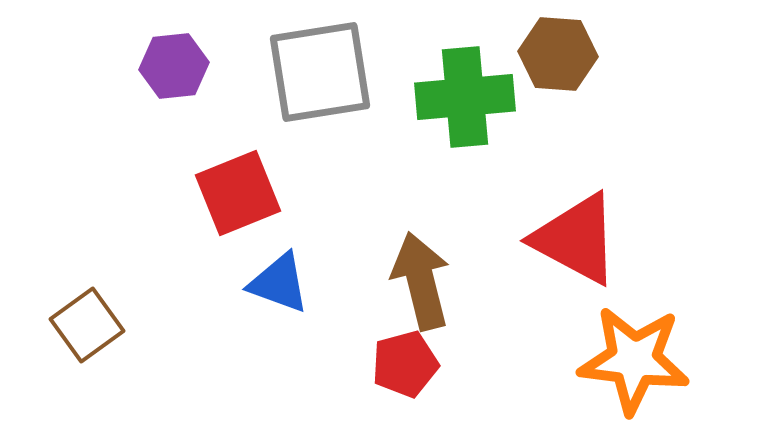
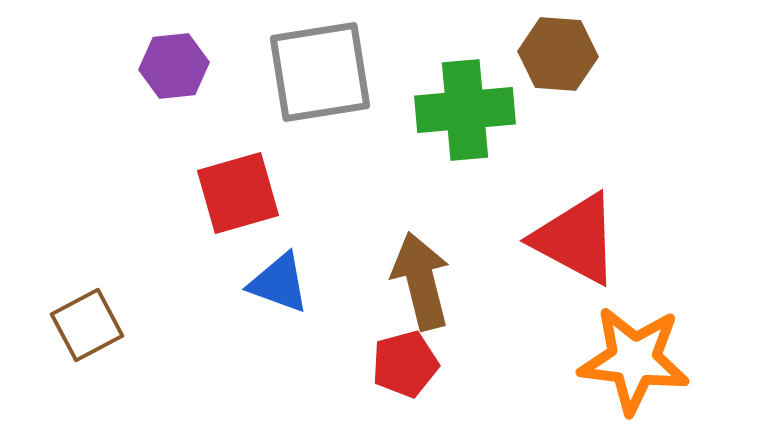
green cross: moved 13 px down
red square: rotated 6 degrees clockwise
brown square: rotated 8 degrees clockwise
